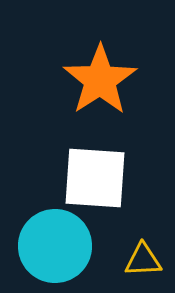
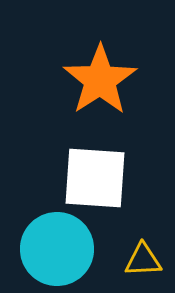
cyan circle: moved 2 px right, 3 px down
